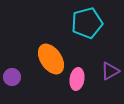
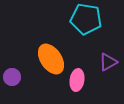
cyan pentagon: moved 1 px left, 4 px up; rotated 24 degrees clockwise
purple triangle: moved 2 px left, 9 px up
pink ellipse: moved 1 px down
